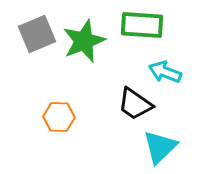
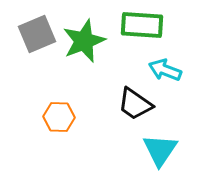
cyan arrow: moved 2 px up
cyan triangle: moved 3 px down; rotated 12 degrees counterclockwise
